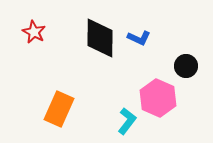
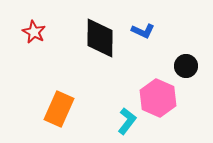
blue L-shape: moved 4 px right, 7 px up
